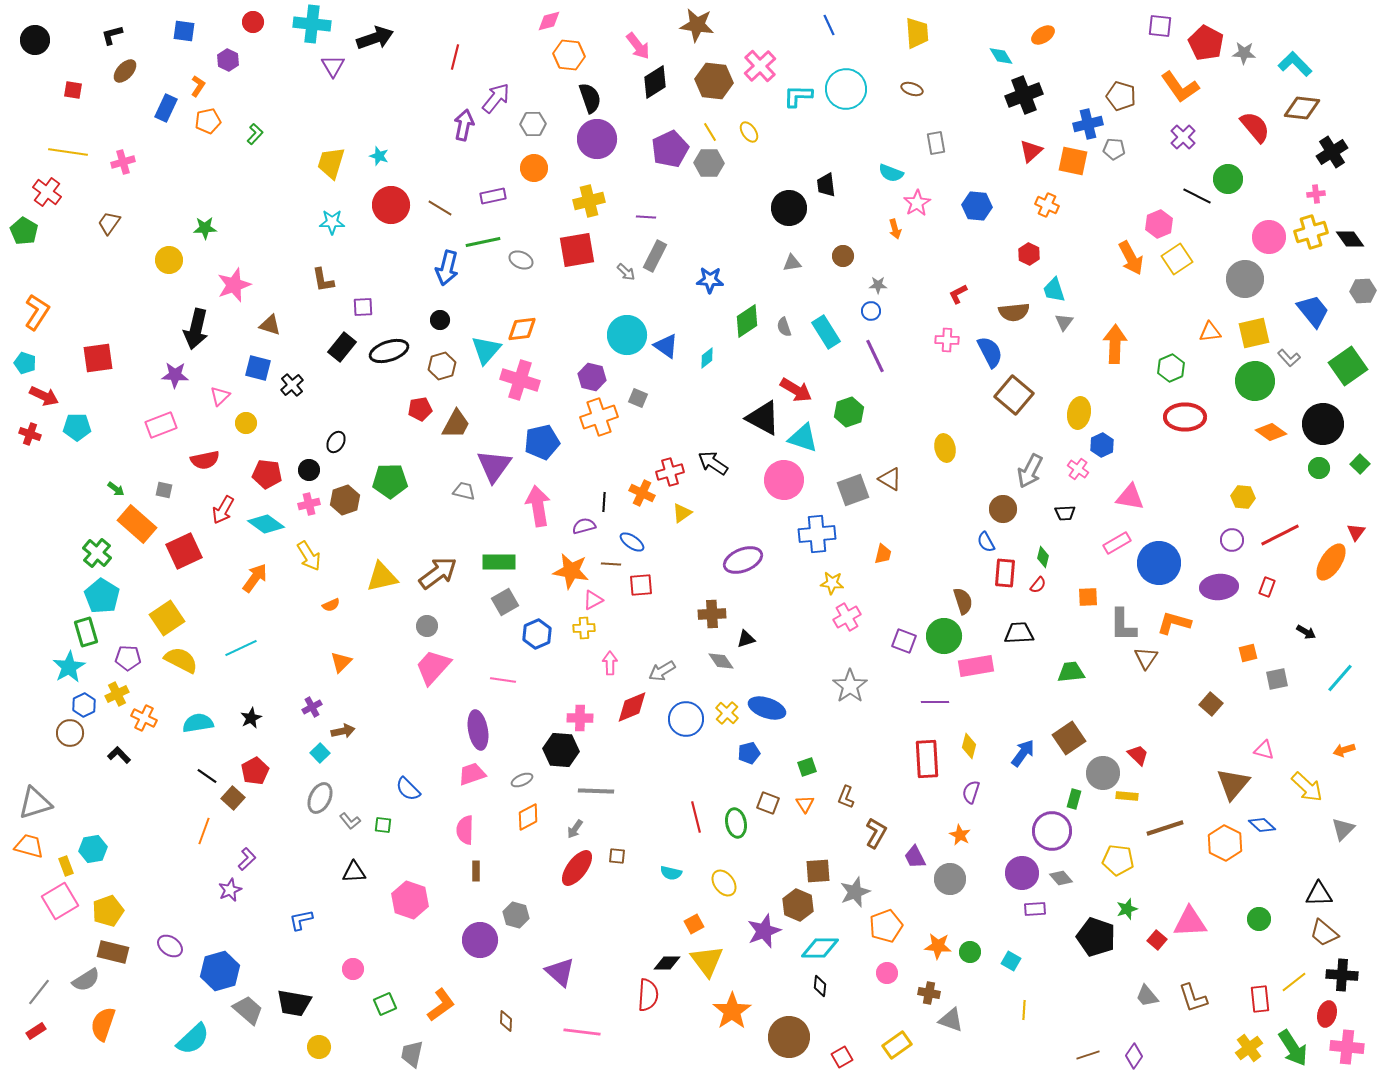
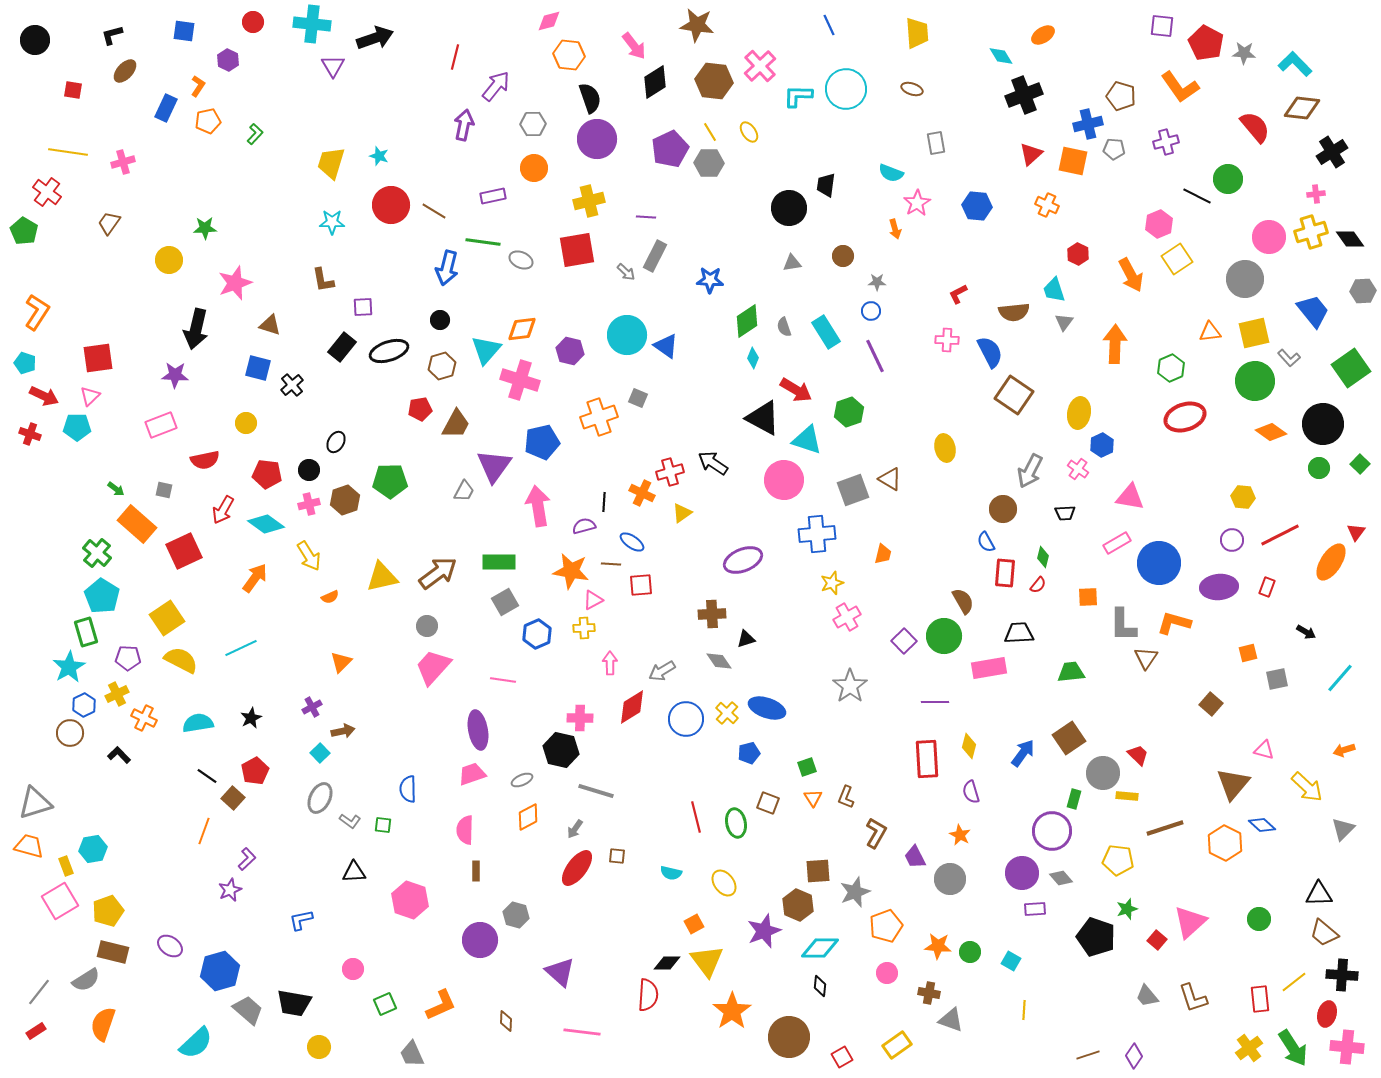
purple square at (1160, 26): moved 2 px right
pink arrow at (638, 46): moved 4 px left
purple arrow at (496, 98): moved 12 px up
purple cross at (1183, 137): moved 17 px left, 5 px down; rotated 30 degrees clockwise
red triangle at (1031, 151): moved 3 px down
black trapezoid at (826, 185): rotated 15 degrees clockwise
brown line at (440, 208): moved 6 px left, 3 px down
green line at (483, 242): rotated 20 degrees clockwise
red hexagon at (1029, 254): moved 49 px right
orange arrow at (1131, 258): moved 17 px down
pink star at (234, 285): moved 1 px right, 2 px up
gray star at (878, 285): moved 1 px left, 3 px up
cyan diamond at (707, 358): moved 46 px right; rotated 30 degrees counterclockwise
green square at (1348, 366): moved 3 px right, 2 px down
purple hexagon at (592, 377): moved 22 px left, 26 px up
brown square at (1014, 395): rotated 6 degrees counterclockwise
pink triangle at (220, 396): moved 130 px left
red ellipse at (1185, 417): rotated 18 degrees counterclockwise
cyan triangle at (803, 438): moved 4 px right, 2 px down
gray trapezoid at (464, 491): rotated 105 degrees clockwise
yellow star at (832, 583): rotated 25 degrees counterclockwise
brown semicircle at (963, 601): rotated 12 degrees counterclockwise
orange semicircle at (331, 605): moved 1 px left, 8 px up
purple square at (904, 641): rotated 25 degrees clockwise
gray diamond at (721, 661): moved 2 px left
pink rectangle at (976, 666): moved 13 px right, 2 px down
red diamond at (632, 707): rotated 9 degrees counterclockwise
black hexagon at (561, 750): rotated 8 degrees clockwise
blue semicircle at (408, 789): rotated 44 degrees clockwise
gray line at (596, 791): rotated 15 degrees clockwise
purple semicircle at (971, 792): rotated 35 degrees counterclockwise
orange triangle at (805, 804): moved 8 px right, 6 px up
gray L-shape at (350, 821): rotated 15 degrees counterclockwise
pink triangle at (1190, 922): rotated 39 degrees counterclockwise
orange L-shape at (441, 1005): rotated 12 degrees clockwise
cyan semicircle at (193, 1039): moved 3 px right, 4 px down
gray trapezoid at (412, 1054): rotated 36 degrees counterclockwise
